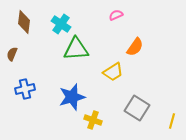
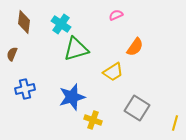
green triangle: rotated 12 degrees counterclockwise
yellow line: moved 3 px right, 2 px down
